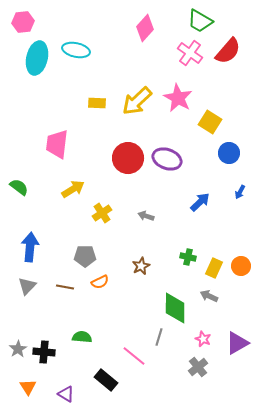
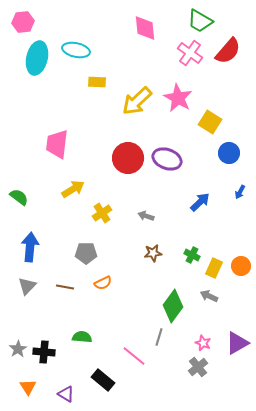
pink diamond at (145, 28): rotated 48 degrees counterclockwise
yellow rectangle at (97, 103): moved 21 px up
green semicircle at (19, 187): moved 10 px down
gray pentagon at (85, 256): moved 1 px right, 3 px up
green cross at (188, 257): moved 4 px right, 2 px up; rotated 14 degrees clockwise
brown star at (141, 266): moved 12 px right, 13 px up; rotated 18 degrees clockwise
orange semicircle at (100, 282): moved 3 px right, 1 px down
green diamond at (175, 308): moved 2 px left, 2 px up; rotated 36 degrees clockwise
pink star at (203, 339): moved 4 px down
black rectangle at (106, 380): moved 3 px left
